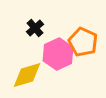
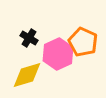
black cross: moved 6 px left, 10 px down; rotated 18 degrees counterclockwise
